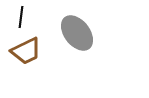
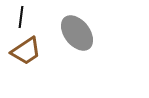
brown trapezoid: rotated 8 degrees counterclockwise
